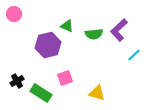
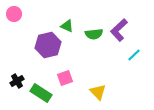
yellow triangle: moved 1 px right, 1 px up; rotated 30 degrees clockwise
